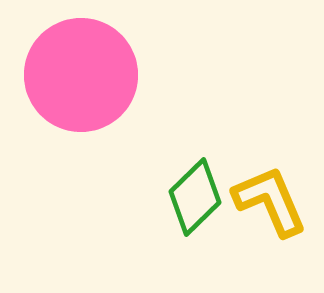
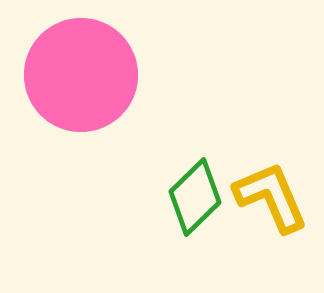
yellow L-shape: moved 1 px right, 4 px up
